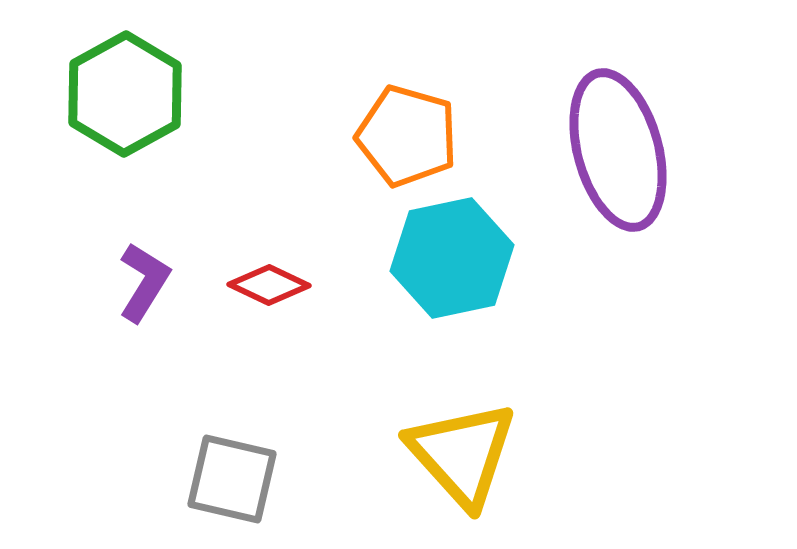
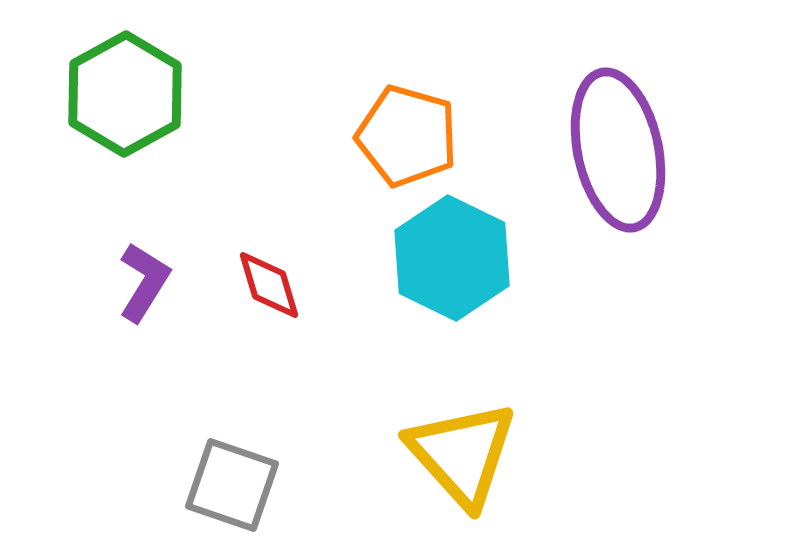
purple ellipse: rotated 3 degrees clockwise
cyan hexagon: rotated 22 degrees counterclockwise
red diamond: rotated 48 degrees clockwise
gray square: moved 6 px down; rotated 6 degrees clockwise
